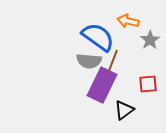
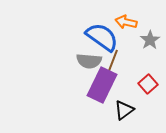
orange arrow: moved 2 px left, 1 px down
blue semicircle: moved 4 px right
red square: rotated 36 degrees counterclockwise
